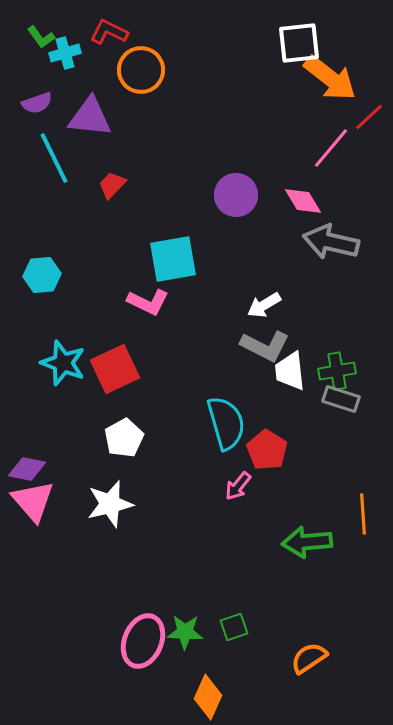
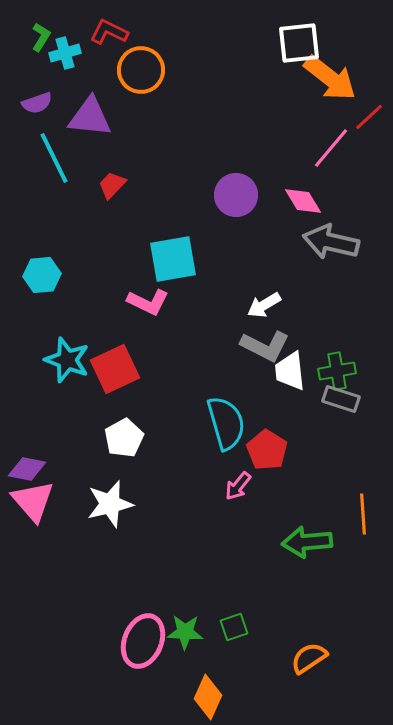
green L-shape: rotated 112 degrees counterclockwise
cyan star: moved 4 px right, 3 px up
